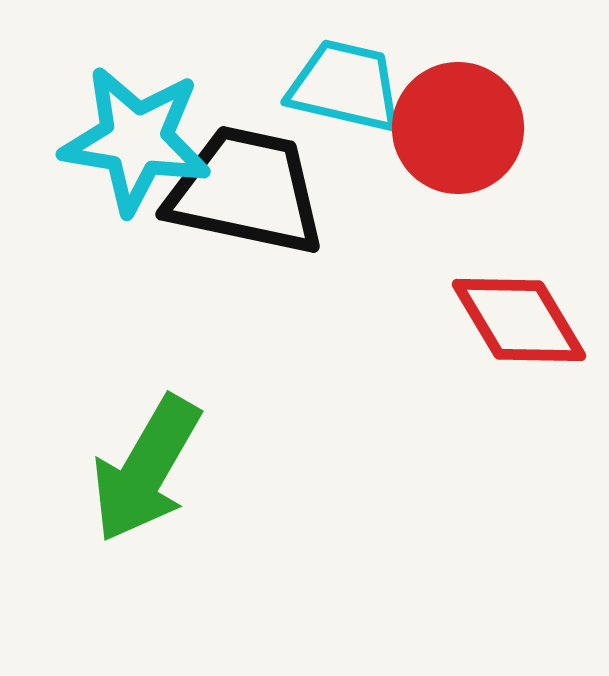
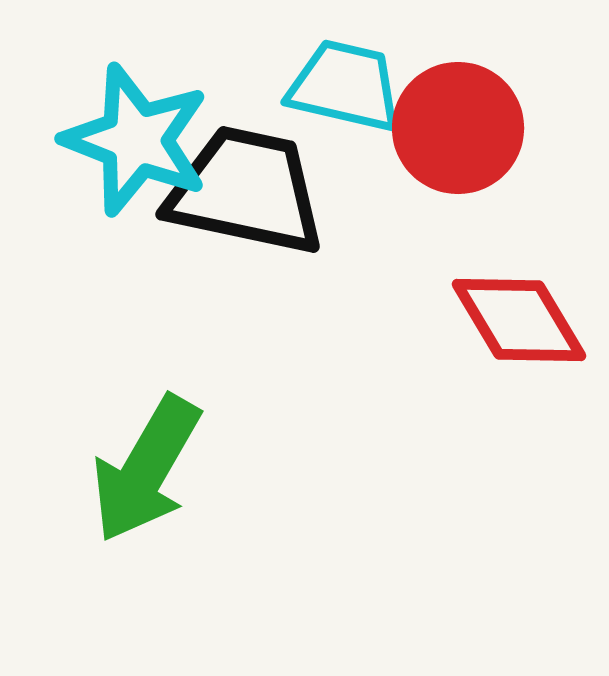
cyan star: rotated 12 degrees clockwise
